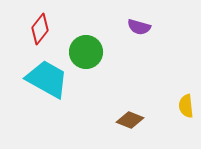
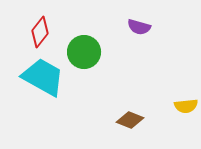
red diamond: moved 3 px down
green circle: moved 2 px left
cyan trapezoid: moved 4 px left, 2 px up
yellow semicircle: rotated 90 degrees counterclockwise
